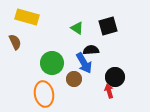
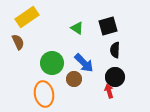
yellow rectangle: rotated 50 degrees counterclockwise
brown semicircle: moved 3 px right
black semicircle: moved 24 px right; rotated 84 degrees counterclockwise
blue arrow: rotated 15 degrees counterclockwise
